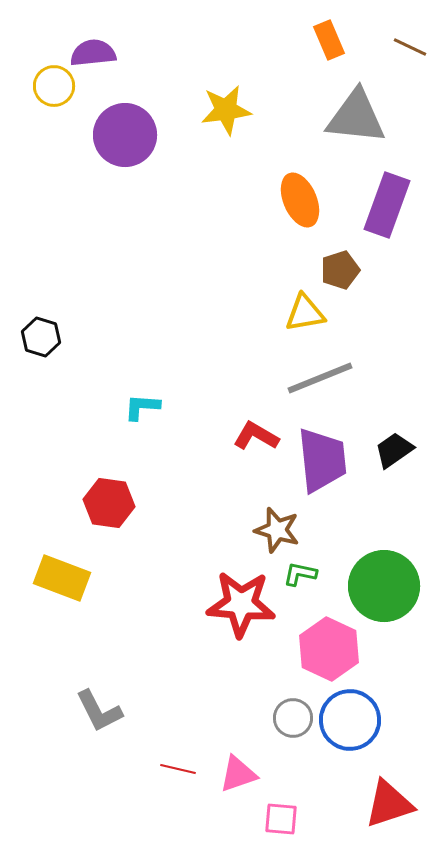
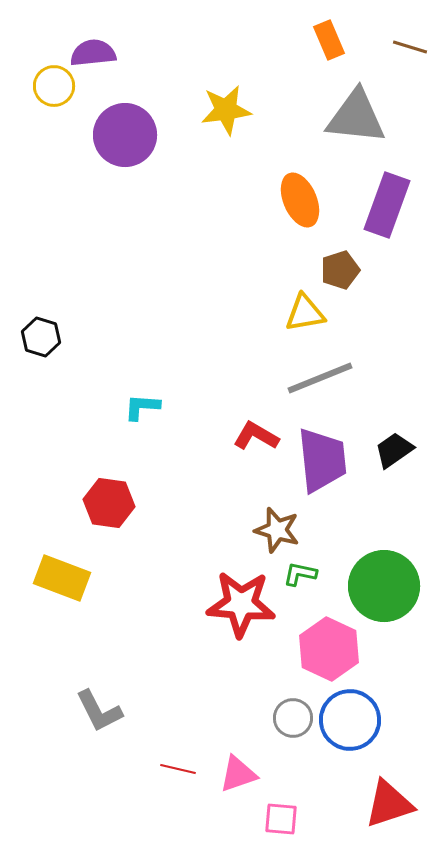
brown line: rotated 8 degrees counterclockwise
